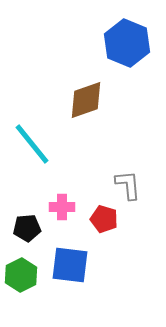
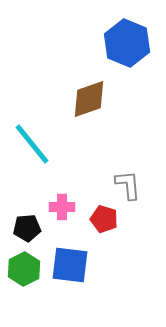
brown diamond: moved 3 px right, 1 px up
green hexagon: moved 3 px right, 6 px up
